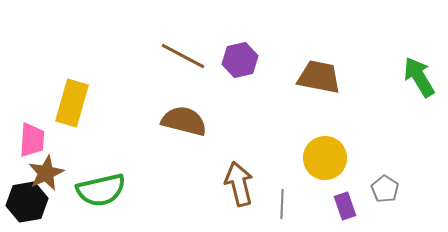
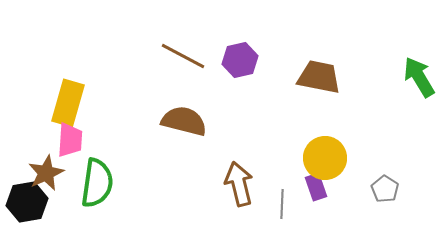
yellow rectangle: moved 4 px left
pink trapezoid: moved 38 px right
green semicircle: moved 4 px left, 7 px up; rotated 69 degrees counterclockwise
purple rectangle: moved 29 px left, 19 px up
